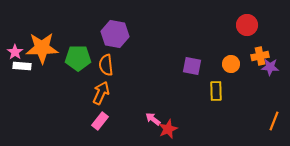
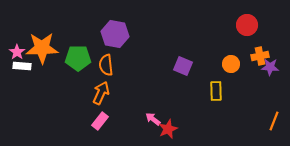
pink star: moved 2 px right
purple square: moved 9 px left; rotated 12 degrees clockwise
